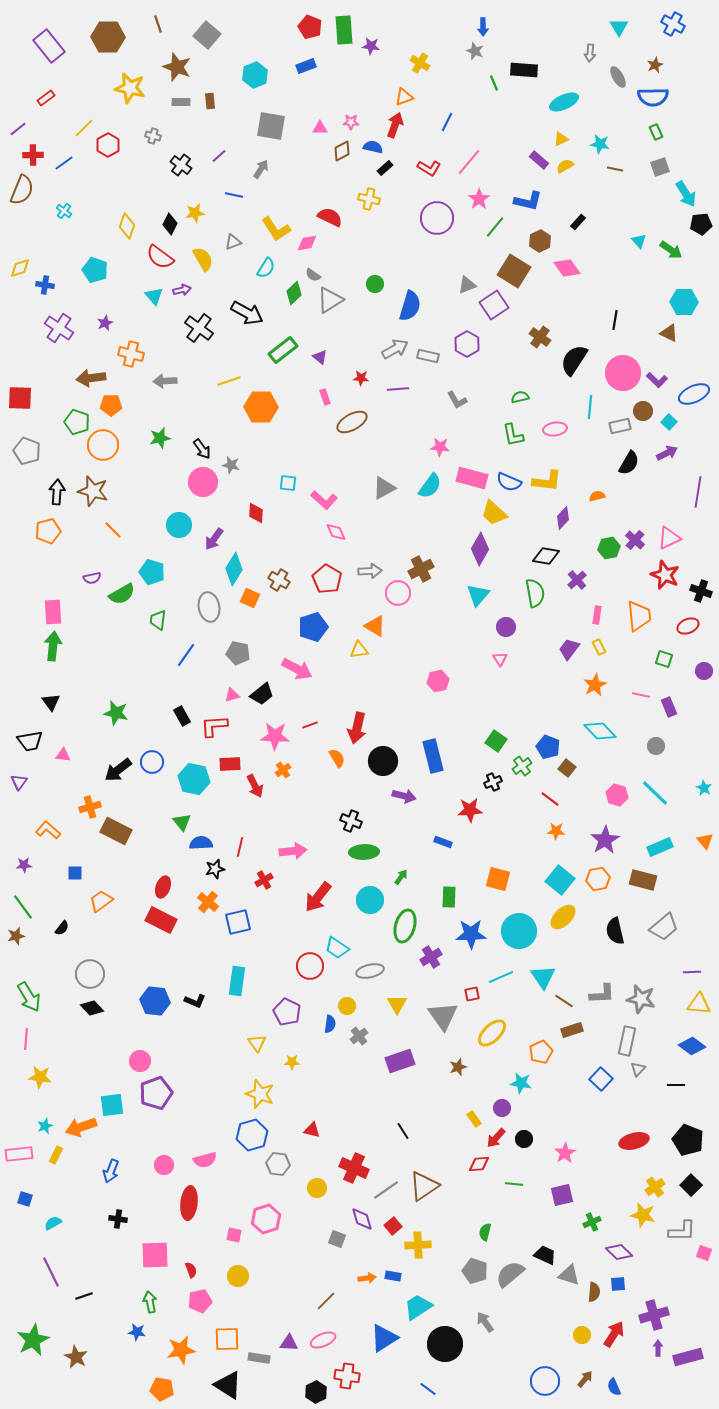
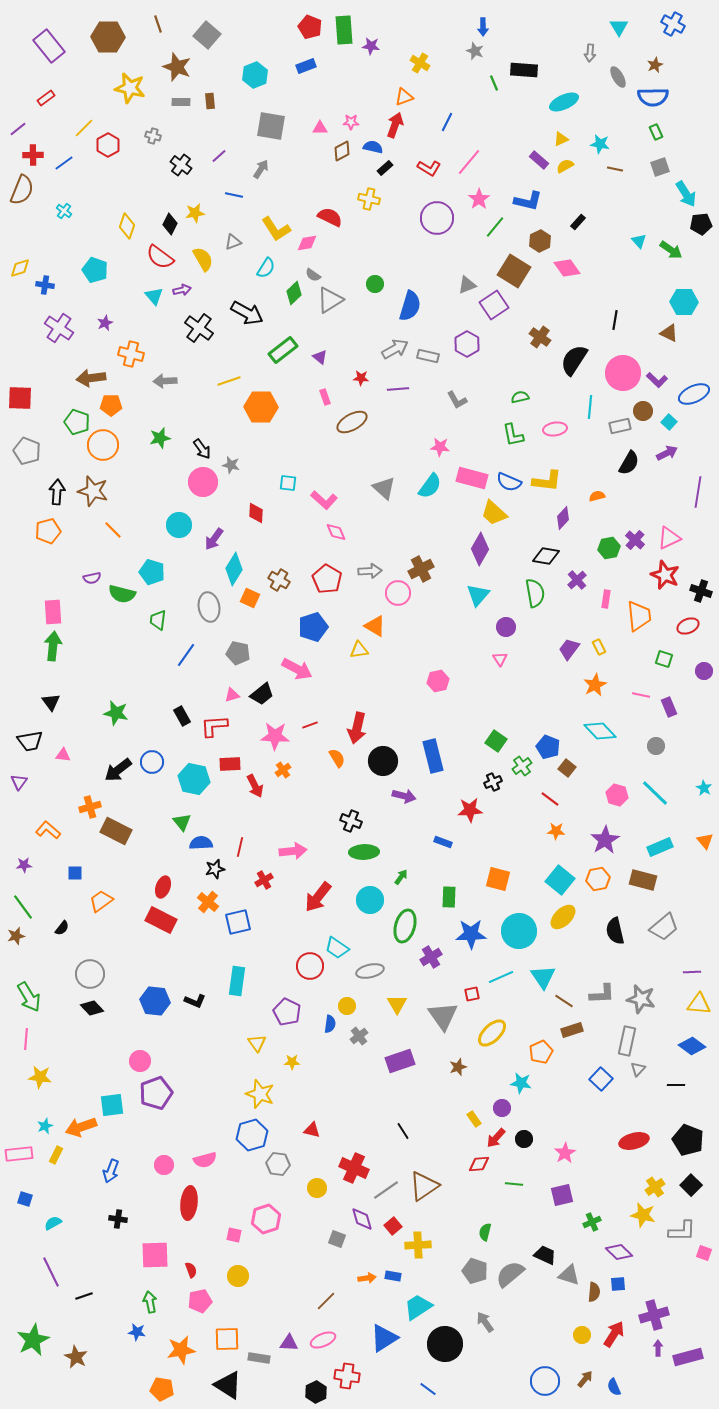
gray triangle at (384, 488): rotated 50 degrees counterclockwise
green semicircle at (122, 594): rotated 44 degrees clockwise
pink rectangle at (597, 615): moved 9 px right, 16 px up
